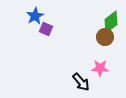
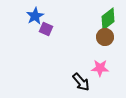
green diamond: moved 3 px left, 3 px up
